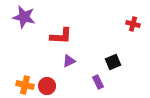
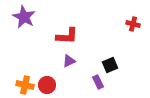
purple star: rotated 15 degrees clockwise
red L-shape: moved 6 px right
black square: moved 3 px left, 3 px down
red circle: moved 1 px up
